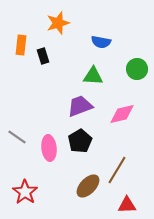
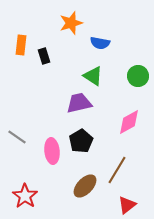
orange star: moved 13 px right
blue semicircle: moved 1 px left, 1 px down
black rectangle: moved 1 px right
green circle: moved 1 px right, 7 px down
green triangle: rotated 30 degrees clockwise
purple trapezoid: moved 1 px left, 3 px up; rotated 8 degrees clockwise
pink diamond: moved 7 px right, 8 px down; rotated 16 degrees counterclockwise
black pentagon: moved 1 px right
pink ellipse: moved 3 px right, 3 px down
brown ellipse: moved 3 px left
red star: moved 4 px down
red triangle: rotated 36 degrees counterclockwise
